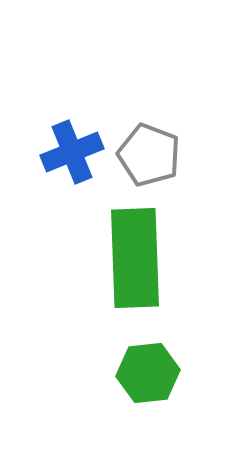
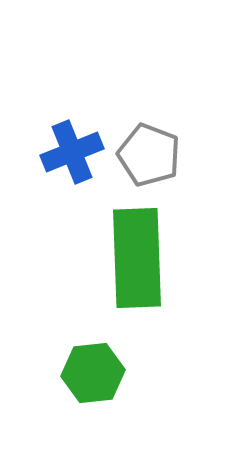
green rectangle: moved 2 px right
green hexagon: moved 55 px left
